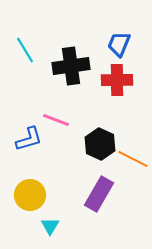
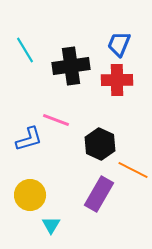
orange line: moved 11 px down
cyan triangle: moved 1 px right, 1 px up
